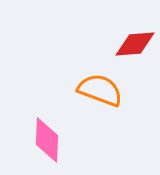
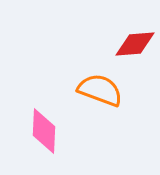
pink diamond: moved 3 px left, 9 px up
